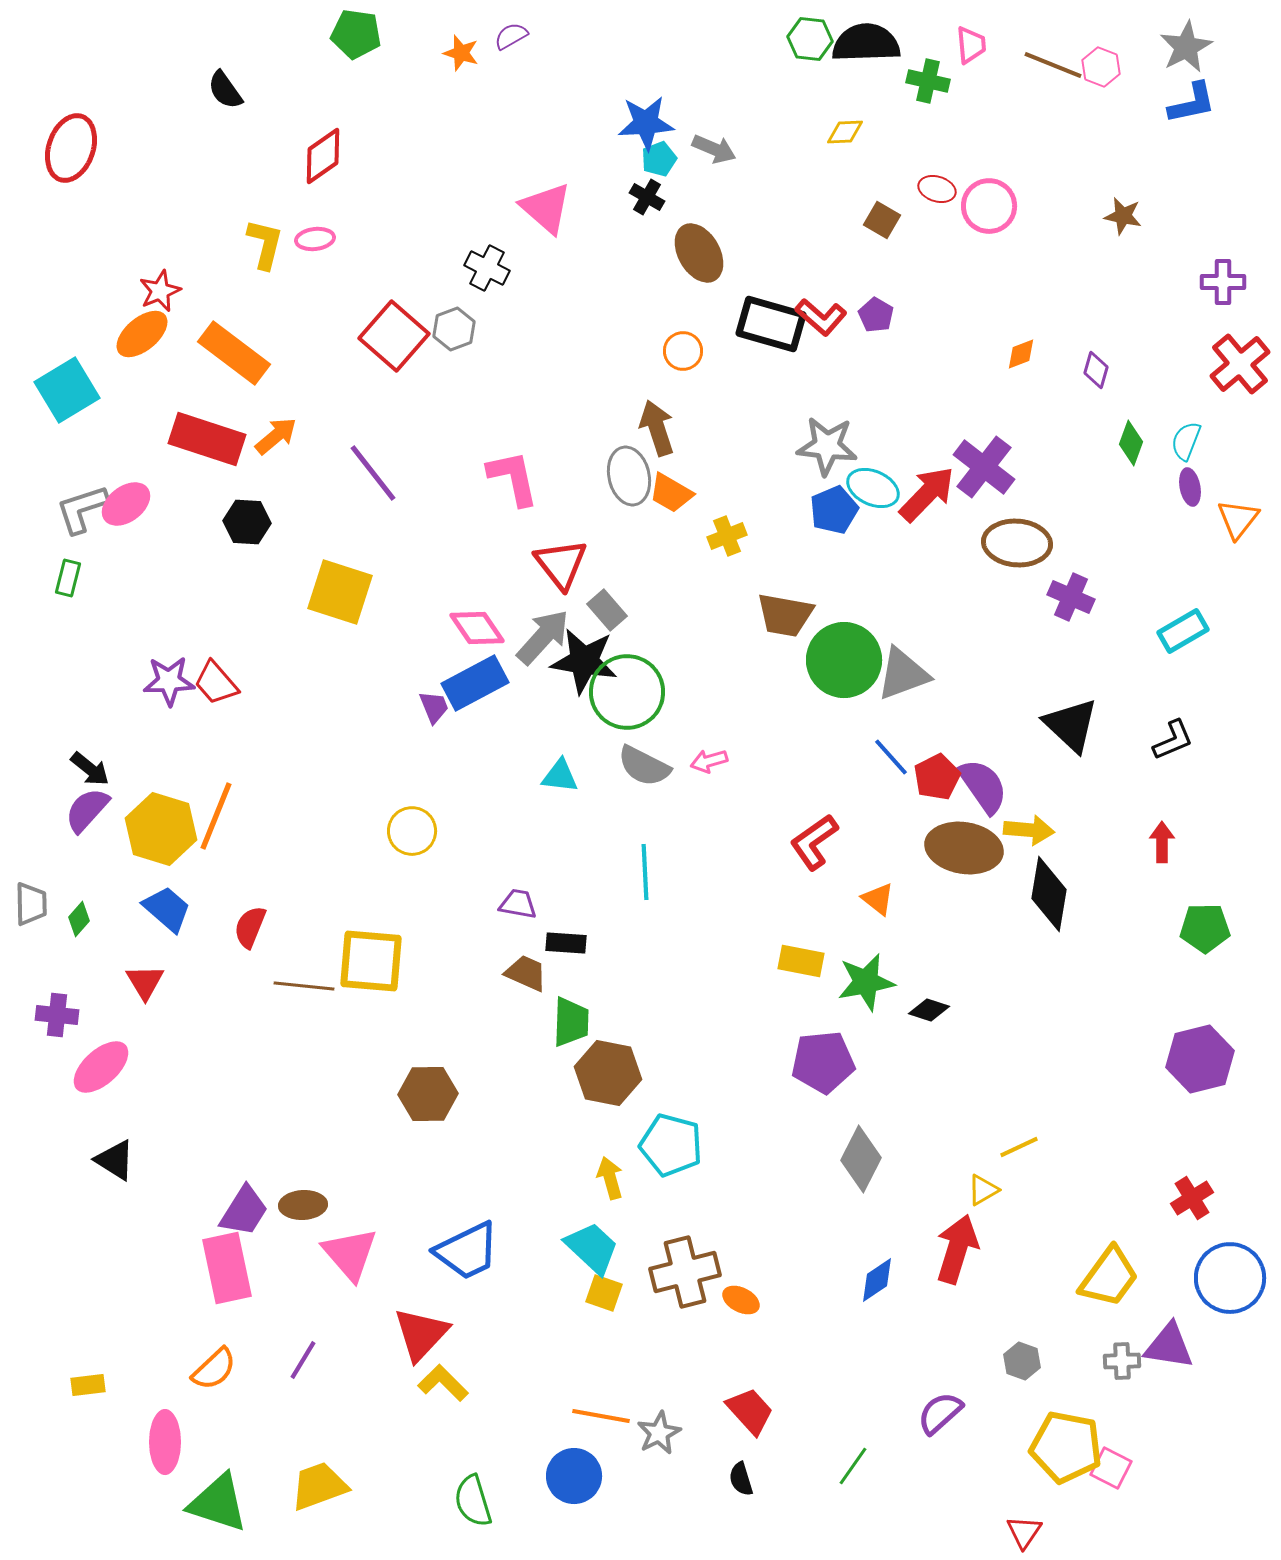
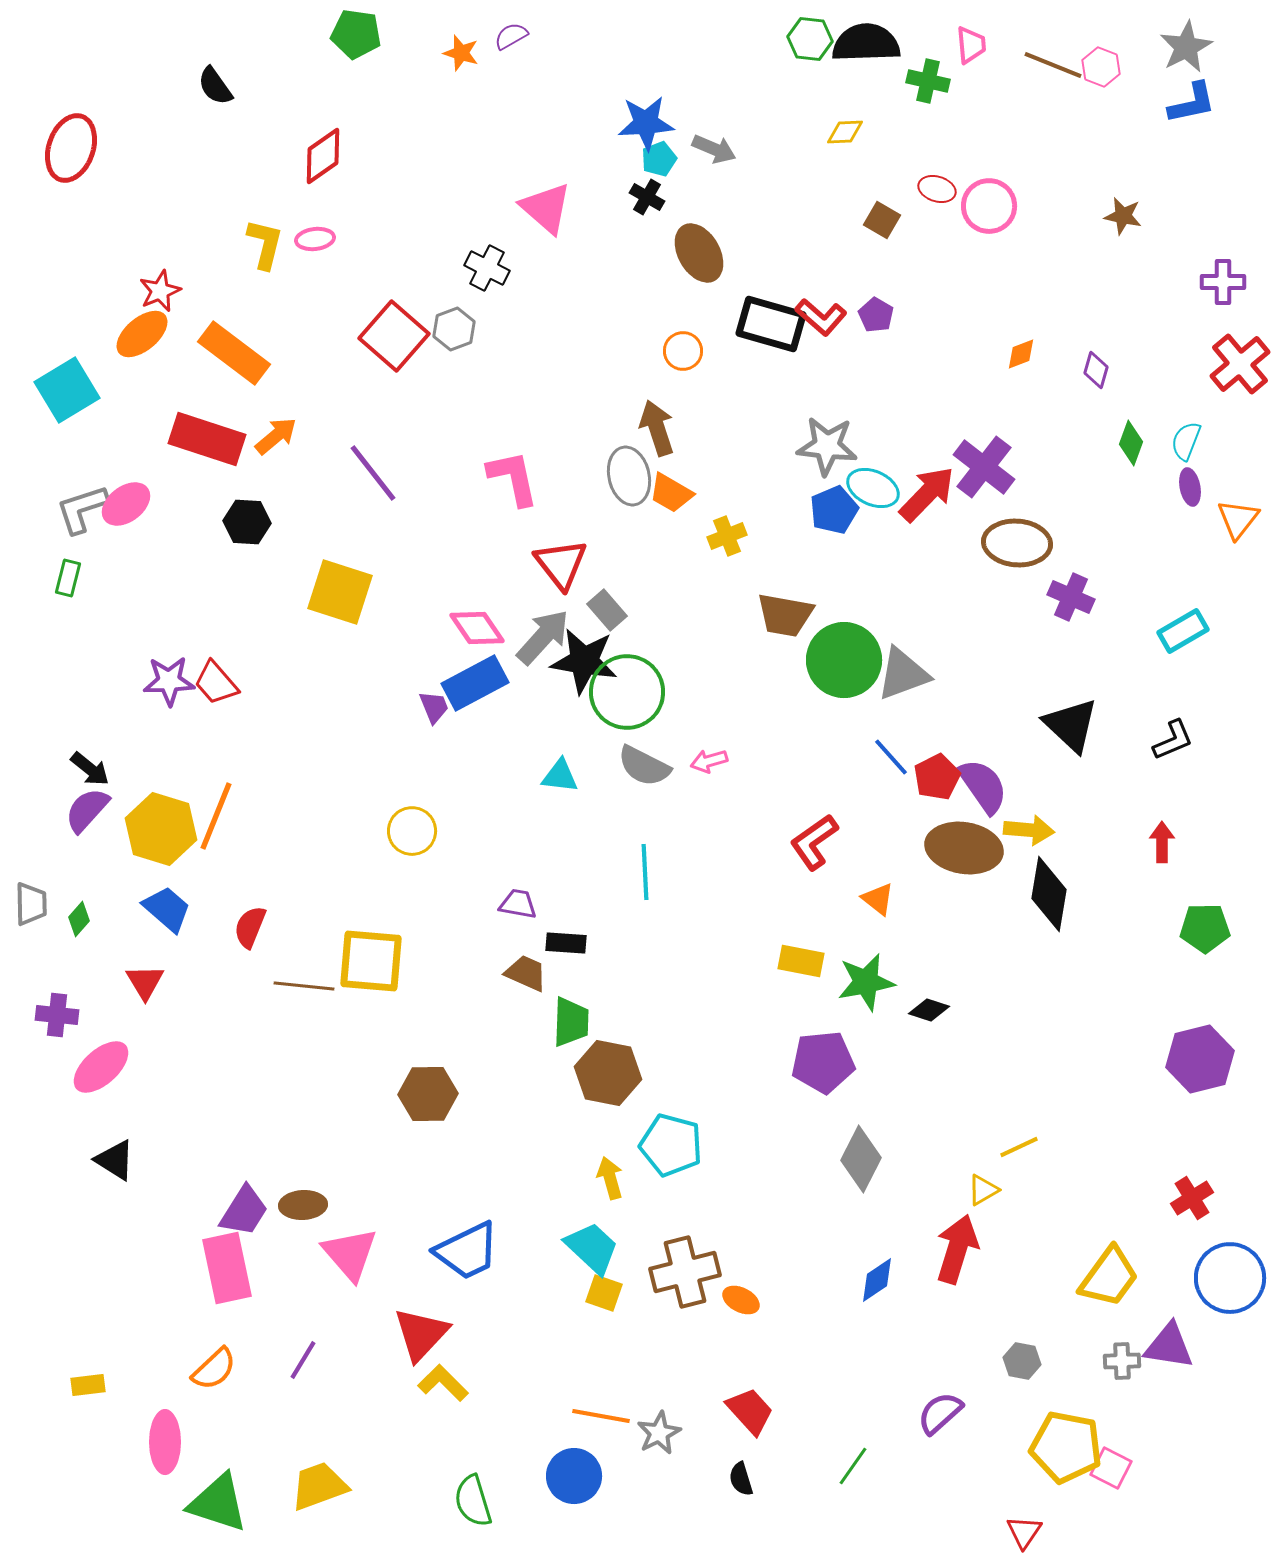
black semicircle at (225, 90): moved 10 px left, 4 px up
gray hexagon at (1022, 1361): rotated 9 degrees counterclockwise
